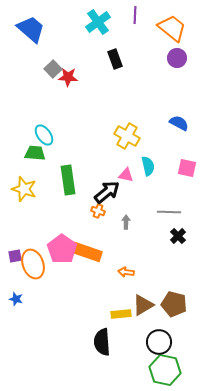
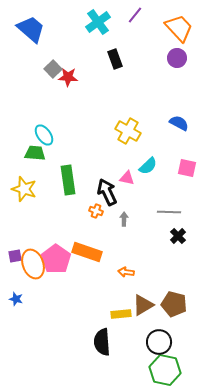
purple line: rotated 36 degrees clockwise
orange trapezoid: moved 7 px right; rotated 8 degrees clockwise
yellow cross: moved 1 px right, 5 px up
cyan semicircle: rotated 60 degrees clockwise
pink triangle: moved 1 px right, 3 px down
black arrow: rotated 76 degrees counterclockwise
orange cross: moved 2 px left
gray arrow: moved 2 px left, 3 px up
pink pentagon: moved 6 px left, 10 px down
